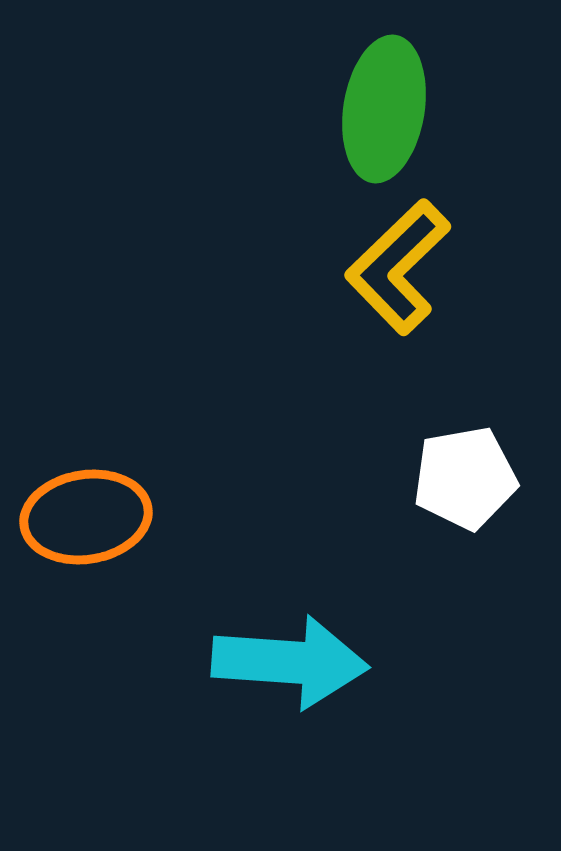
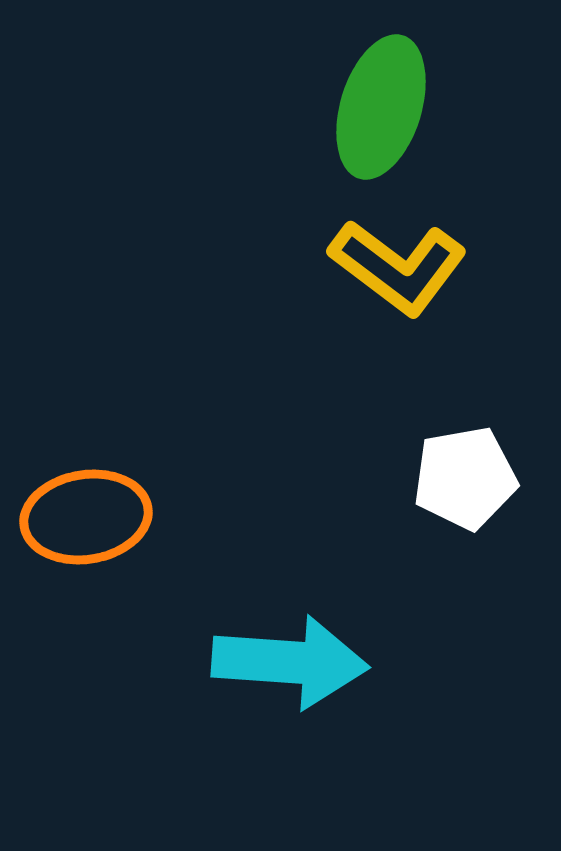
green ellipse: moved 3 px left, 2 px up; rotated 8 degrees clockwise
yellow L-shape: rotated 99 degrees counterclockwise
